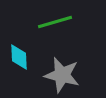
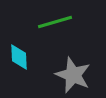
gray star: moved 11 px right; rotated 9 degrees clockwise
